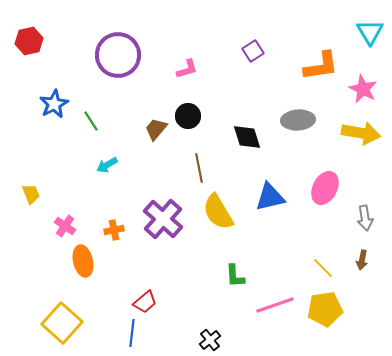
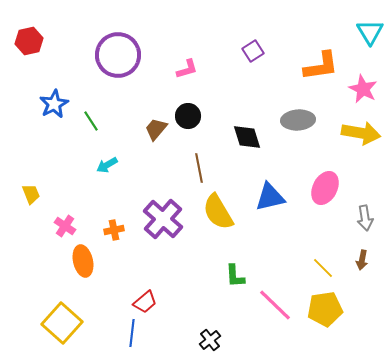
pink line: rotated 63 degrees clockwise
